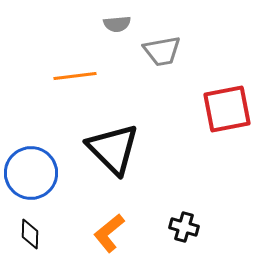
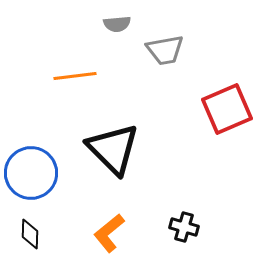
gray trapezoid: moved 3 px right, 1 px up
red square: rotated 12 degrees counterclockwise
